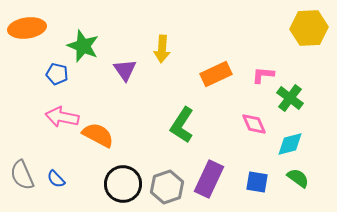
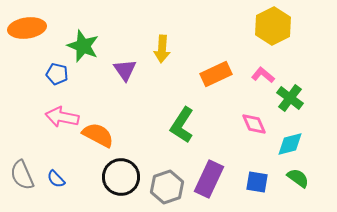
yellow hexagon: moved 36 px left, 2 px up; rotated 24 degrees counterclockwise
pink L-shape: rotated 35 degrees clockwise
black circle: moved 2 px left, 7 px up
